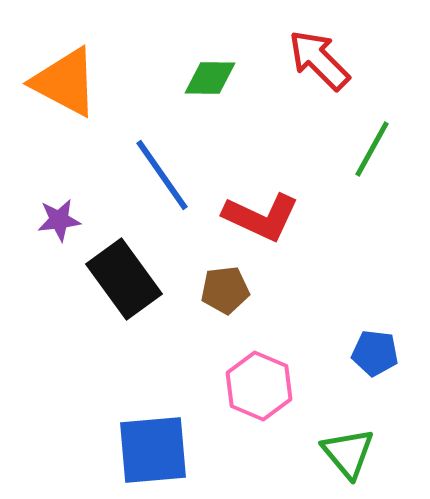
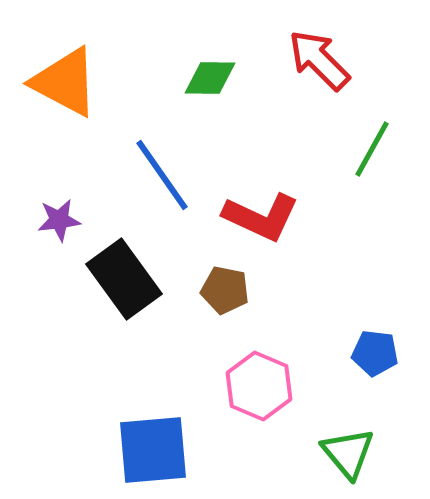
brown pentagon: rotated 18 degrees clockwise
